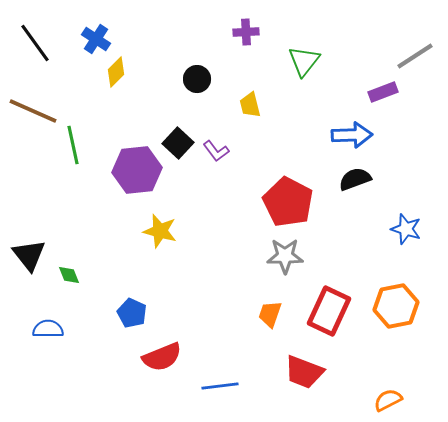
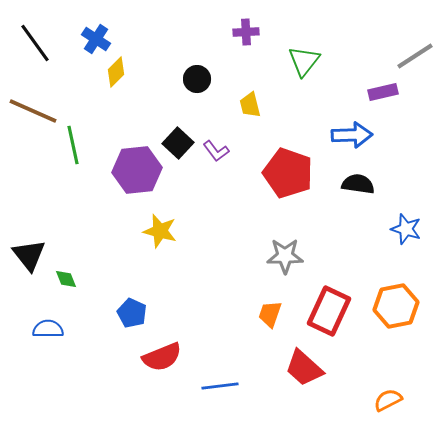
purple rectangle: rotated 8 degrees clockwise
black semicircle: moved 3 px right, 5 px down; rotated 28 degrees clockwise
red pentagon: moved 29 px up; rotated 9 degrees counterclockwise
green diamond: moved 3 px left, 4 px down
red trapezoid: moved 4 px up; rotated 21 degrees clockwise
